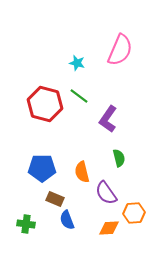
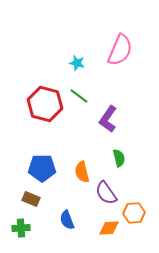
brown rectangle: moved 24 px left
green cross: moved 5 px left, 4 px down; rotated 12 degrees counterclockwise
